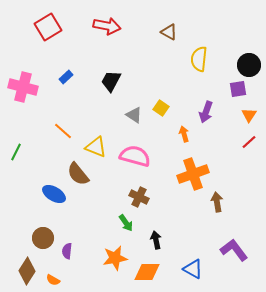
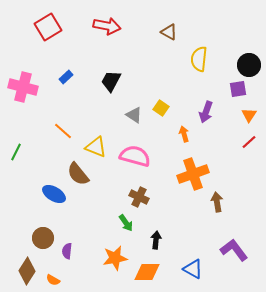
black arrow: rotated 18 degrees clockwise
